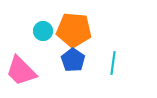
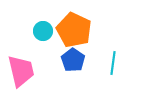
orange pentagon: rotated 20 degrees clockwise
pink trapezoid: rotated 148 degrees counterclockwise
